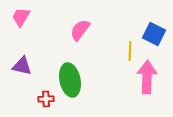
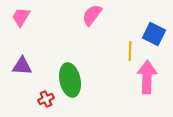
pink semicircle: moved 12 px right, 15 px up
purple triangle: rotated 10 degrees counterclockwise
red cross: rotated 21 degrees counterclockwise
